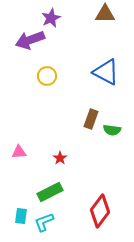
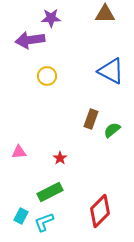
purple star: rotated 24 degrees clockwise
purple arrow: rotated 12 degrees clockwise
blue triangle: moved 5 px right, 1 px up
green semicircle: rotated 132 degrees clockwise
red diamond: rotated 8 degrees clockwise
cyan rectangle: rotated 21 degrees clockwise
